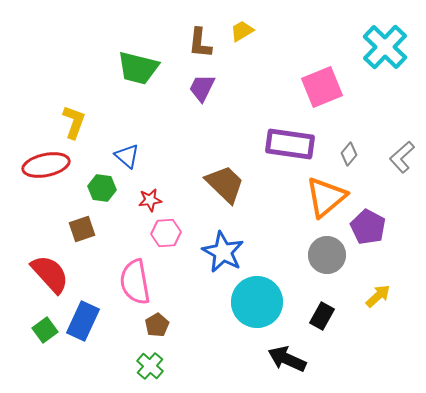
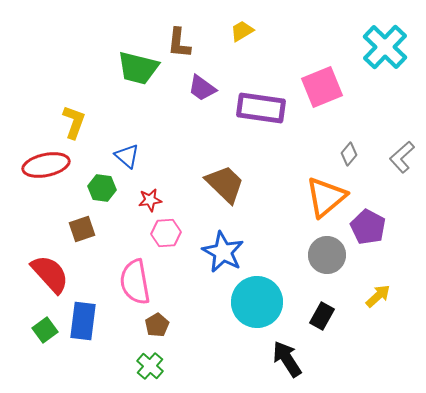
brown L-shape: moved 21 px left
purple trapezoid: rotated 80 degrees counterclockwise
purple rectangle: moved 29 px left, 36 px up
blue rectangle: rotated 18 degrees counterclockwise
black arrow: rotated 33 degrees clockwise
